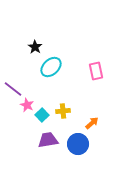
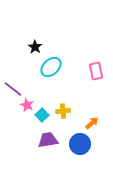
blue circle: moved 2 px right
